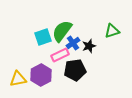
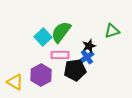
green semicircle: moved 1 px left, 1 px down
cyan square: rotated 24 degrees counterclockwise
blue cross: moved 14 px right, 14 px down
pink rectangle: rotated 24 degrees clockwise
yellow triangle: moved 3 px left, 3 px down; rotated 42 degrees clockwise
